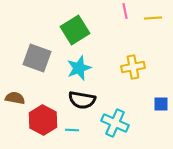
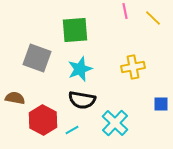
yellow line: rotated 48 degrees clockwise
green square: rotated 28 degrees clockwise
cyan star: moved 1 px right, 1 px down
cyan cross: rotated 20 degrees clockwise
cyan line: rotated 32 degrees counterclockwise
